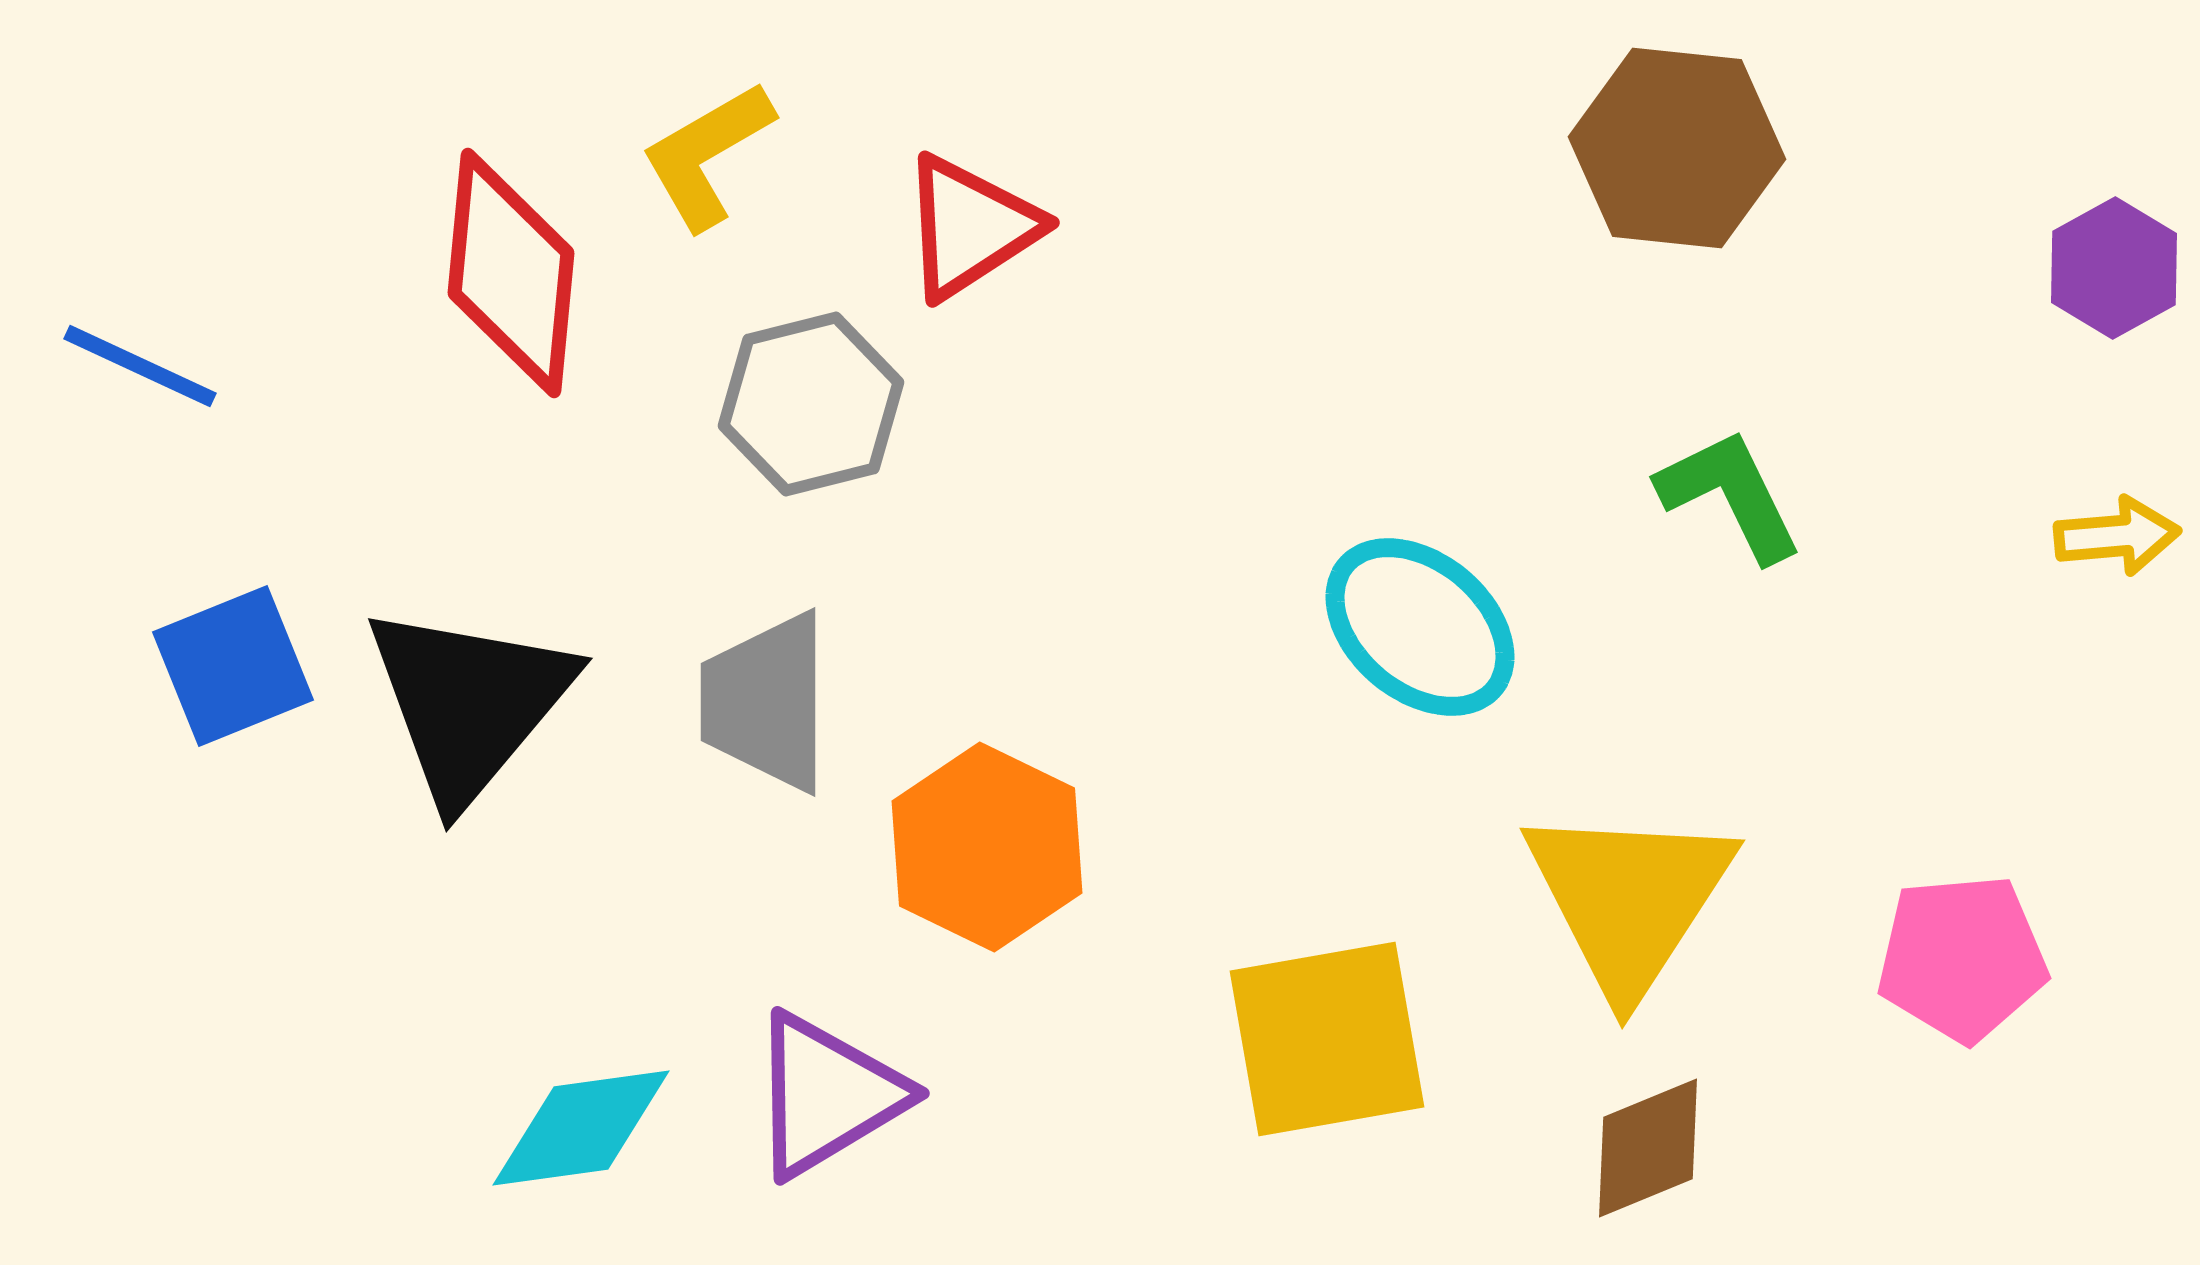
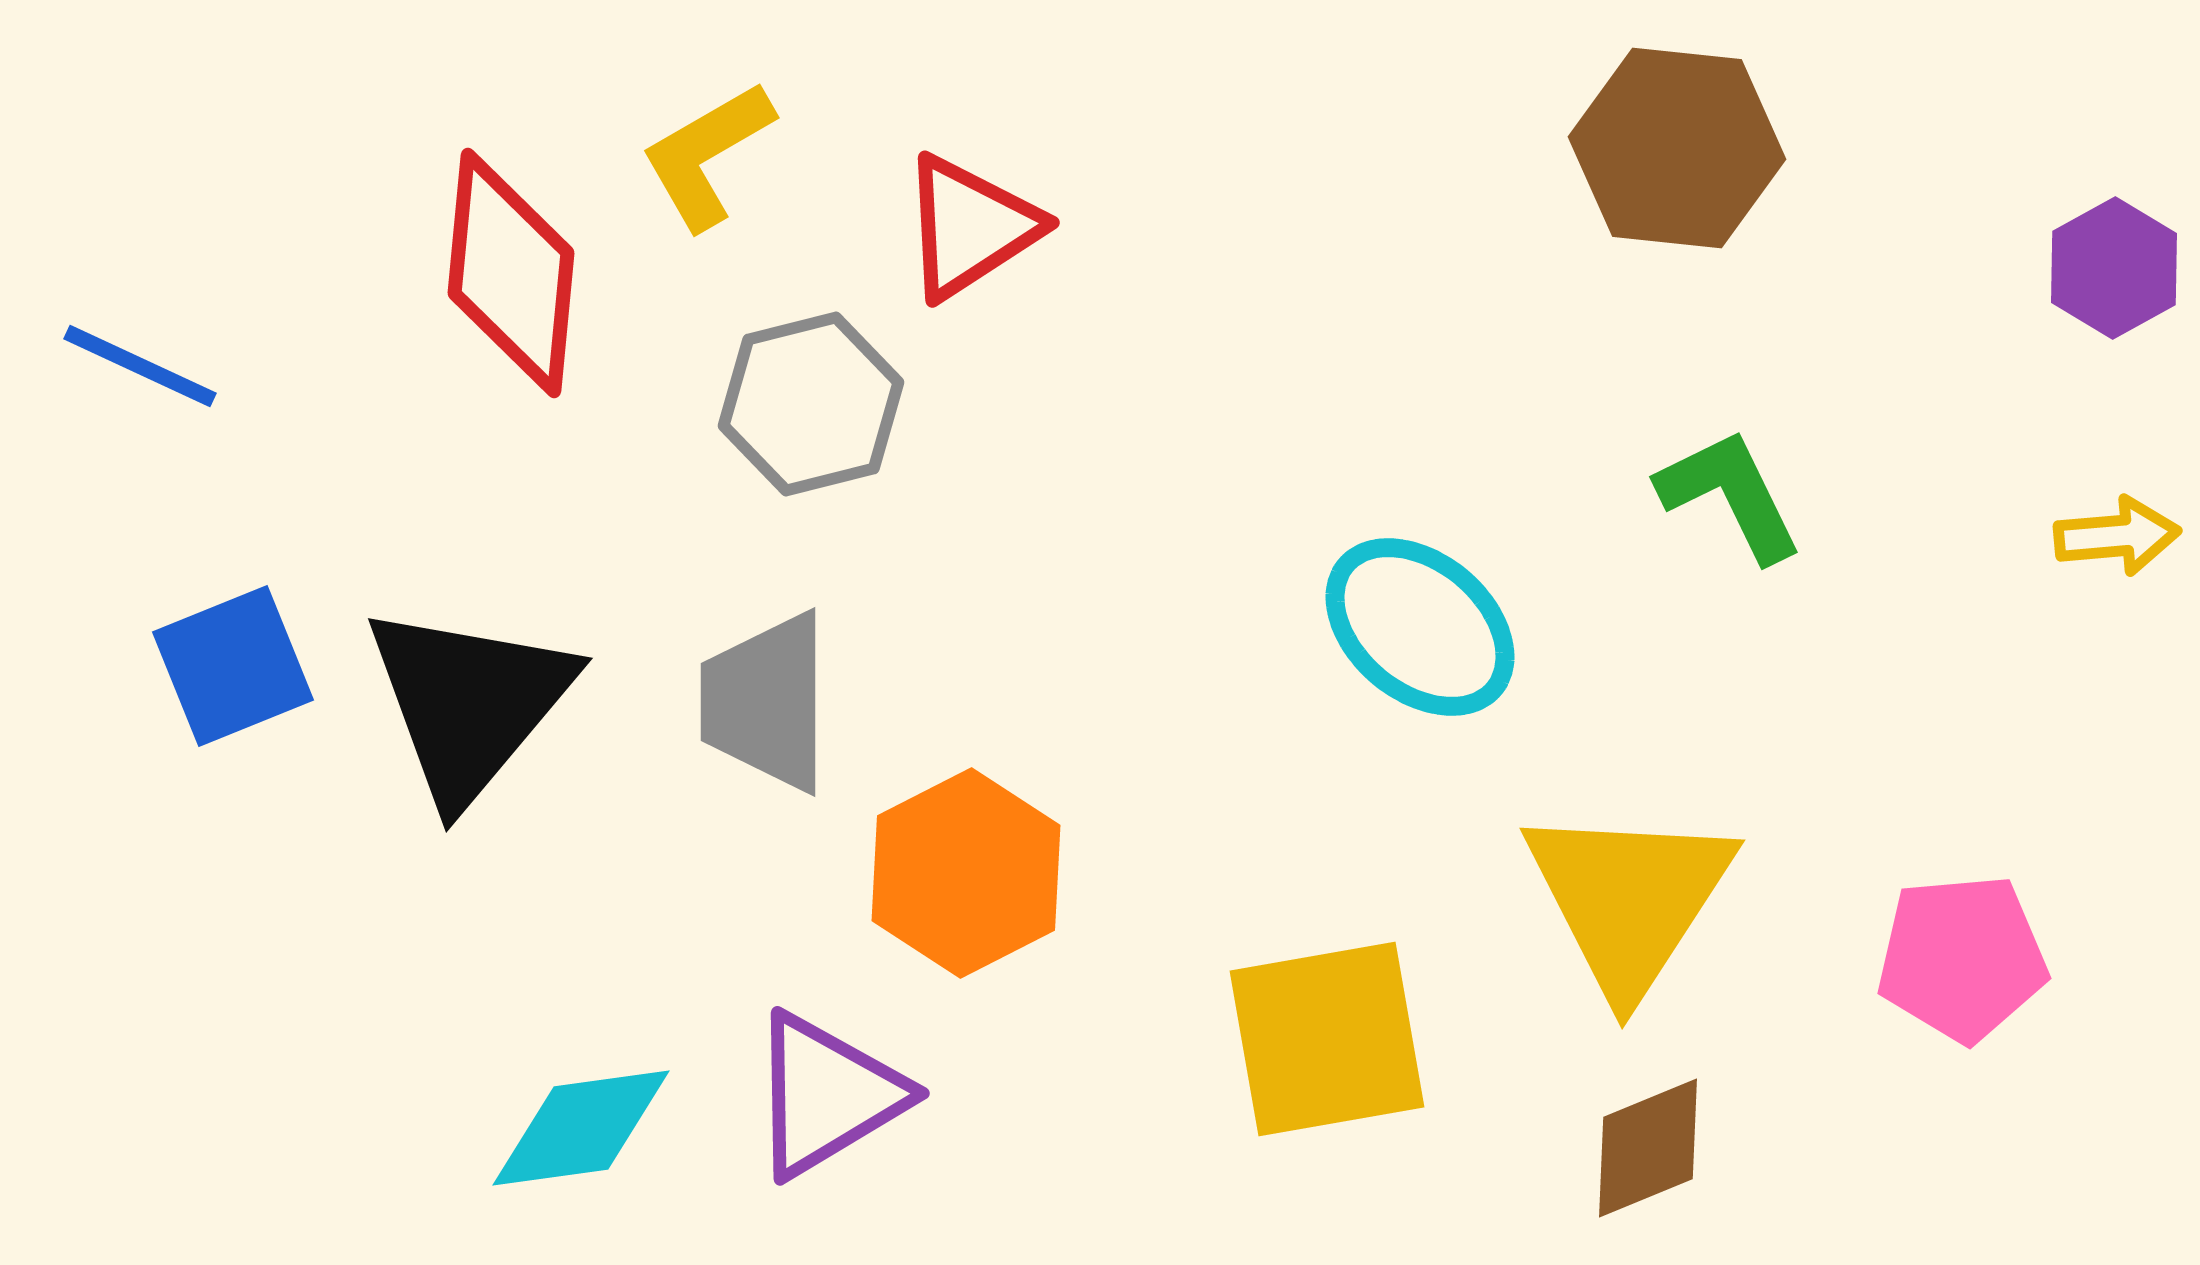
orange hexagon: moved 21 px left, 26 px down; rotated 7 degrees clockwise
